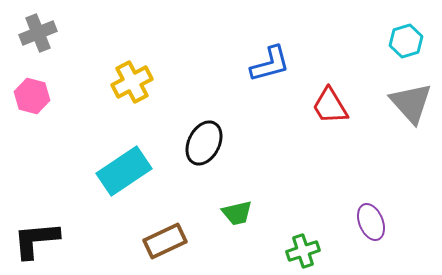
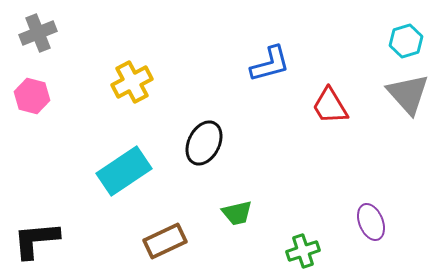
gray triangle: moved 3 px left, 9 px up
